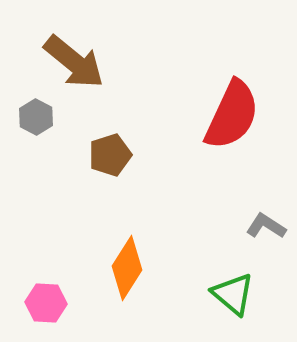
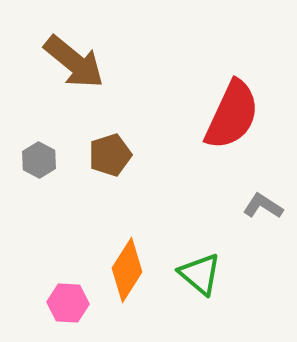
gray hexagon: moved 3 px right, 43 px down
gray L-shape: moved 3 px left, 20 px up
orange diamond: moved 2 px down
green triangle: moved 33 px left, 20 px up
pink hexagon: moved 22 px right
